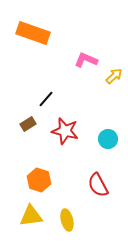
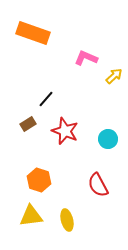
pink L-shape: moved 2 px up
red star: rotated 8 degrees clockwise
